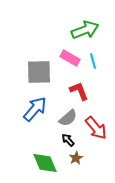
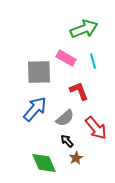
green arrow: moved 1 px left, 1 px up
pink rectangle: moved 4 px left
gray semicircle: moved 3 px left
black arrow: moved 1 px left, 1 px down
green diamond: moved 1 px left
